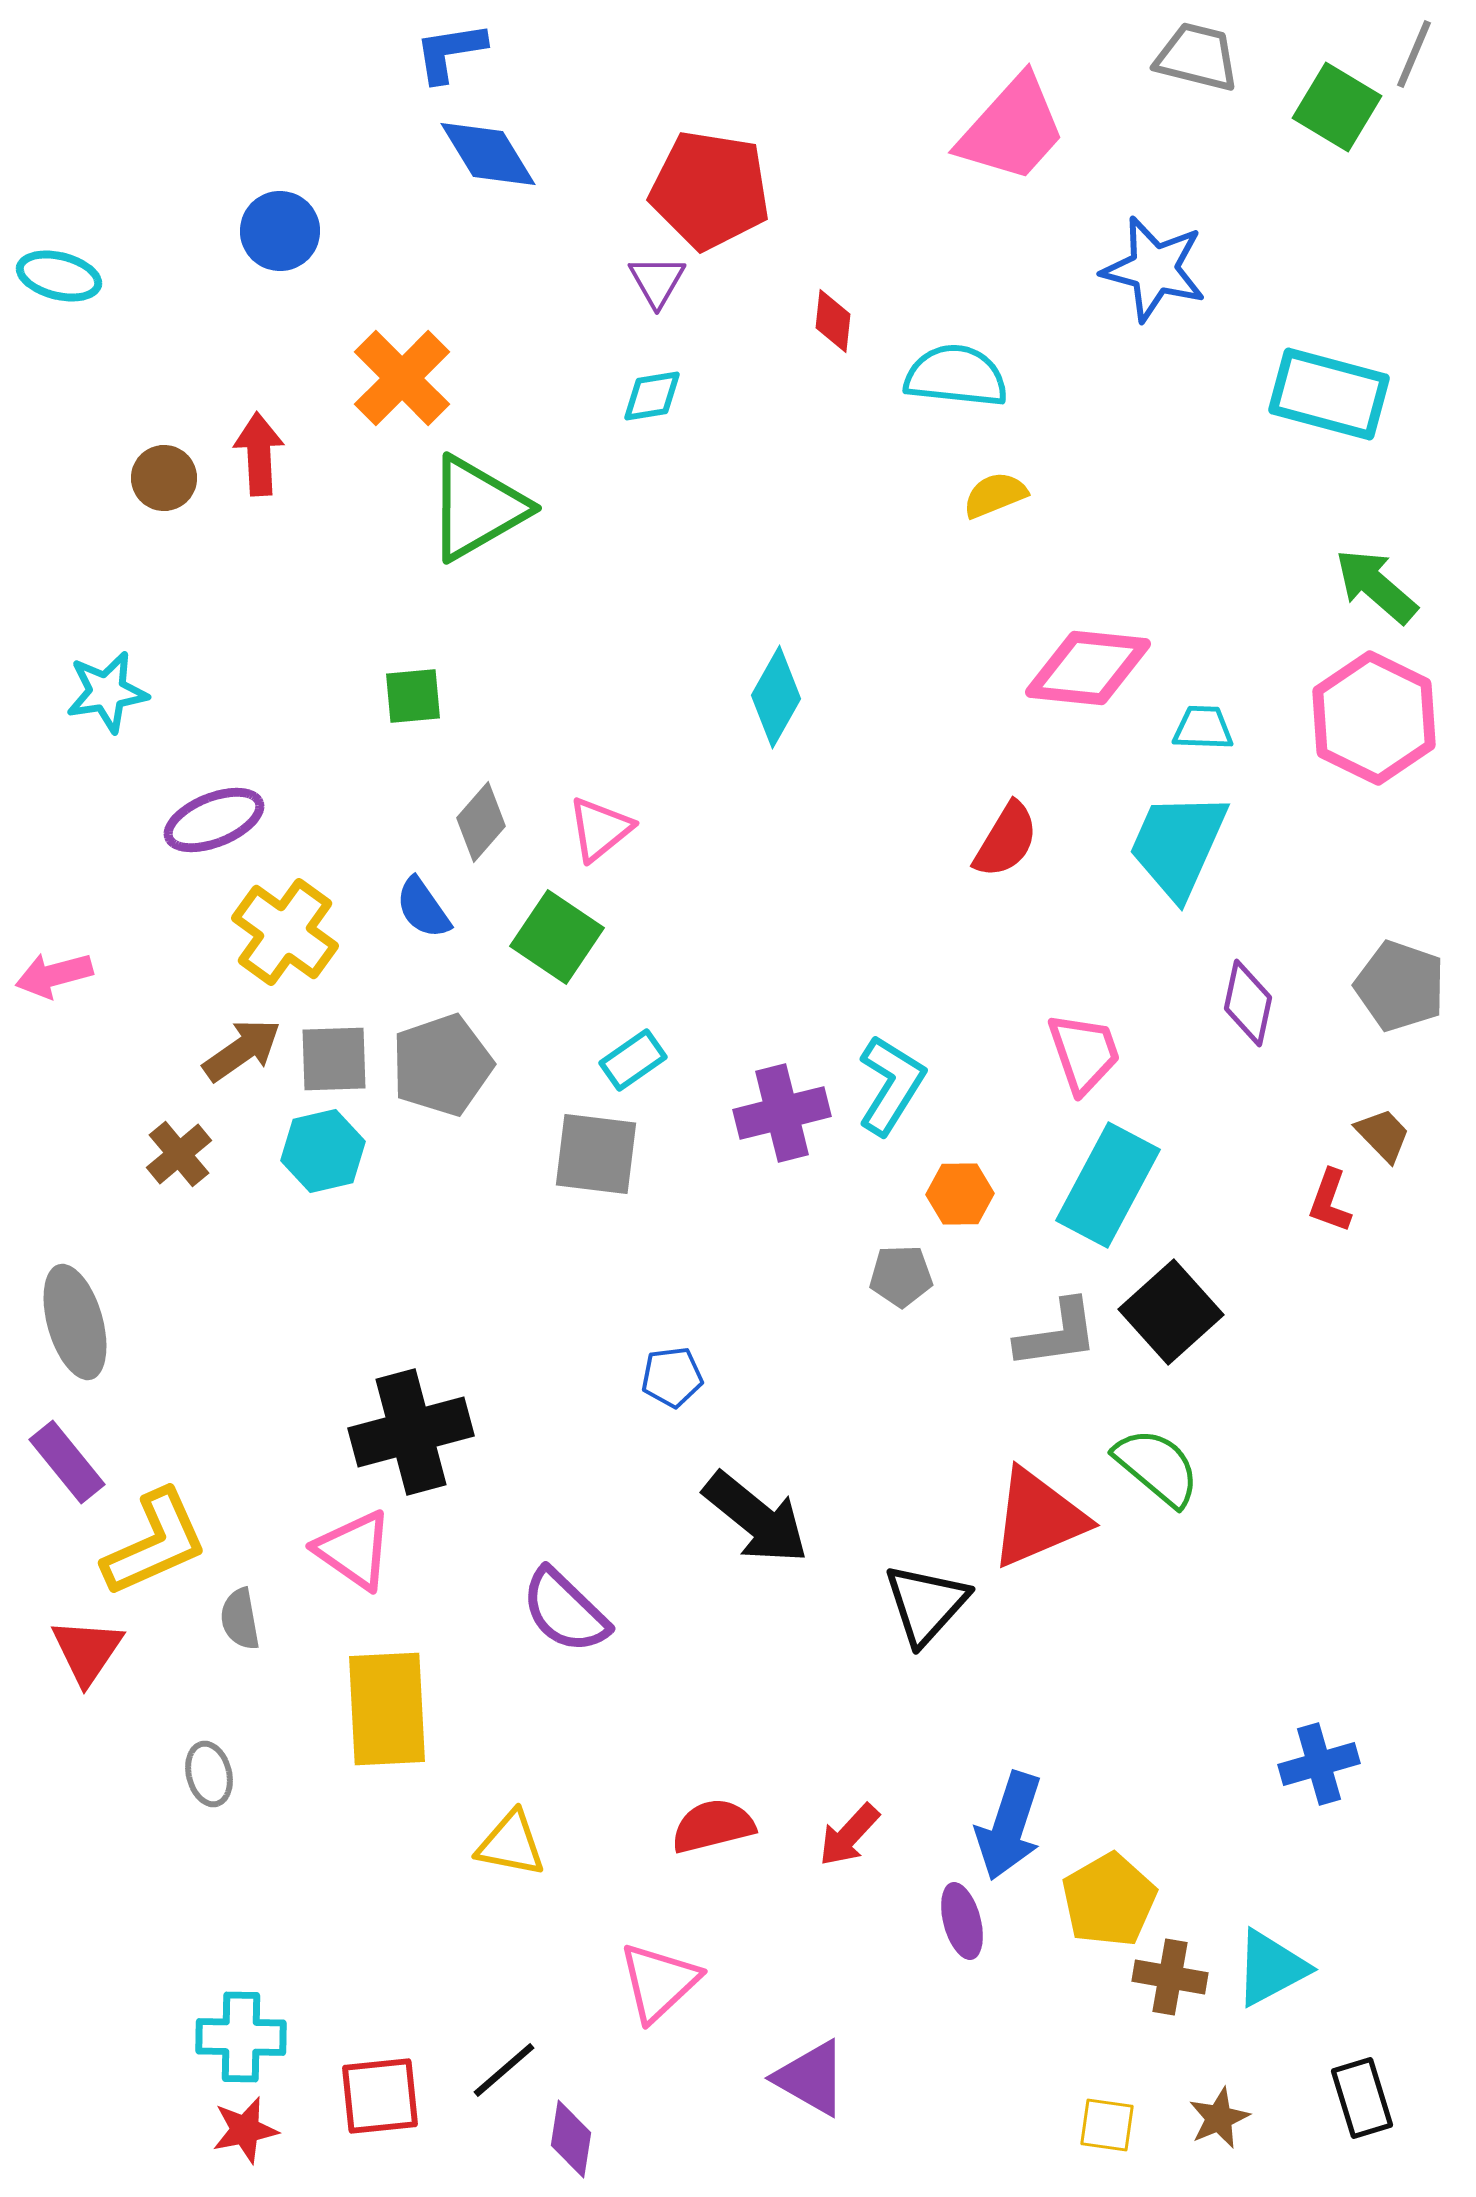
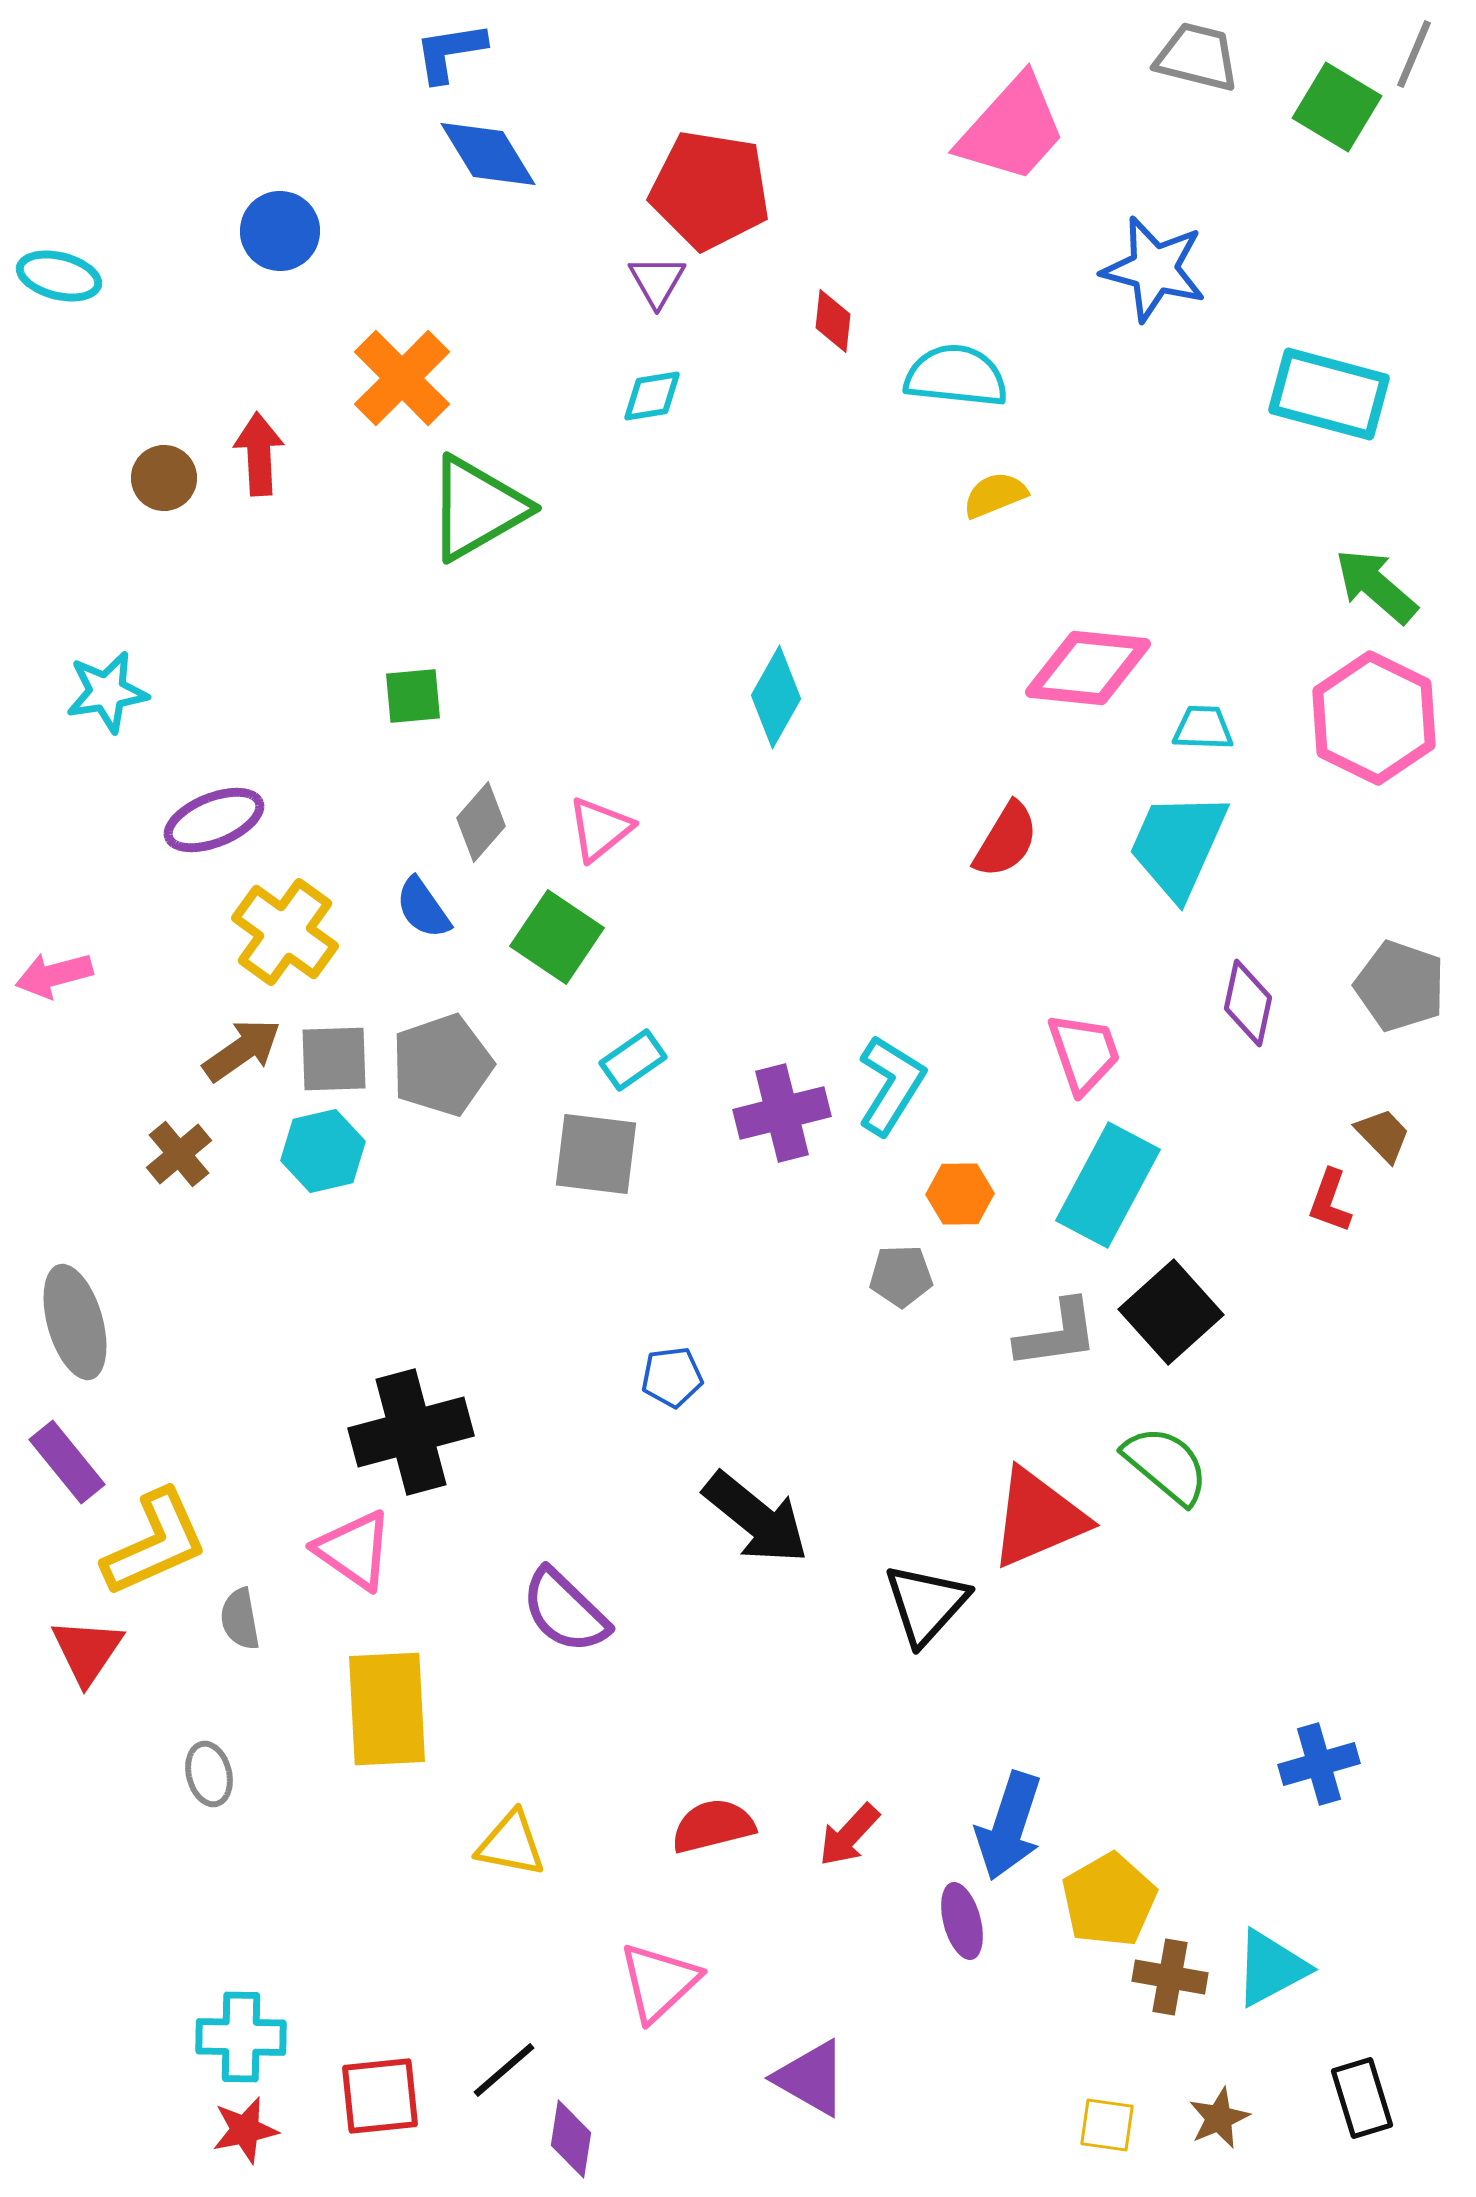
green semicircle at (1157, 1467): moved 9 px right, 2 px up
